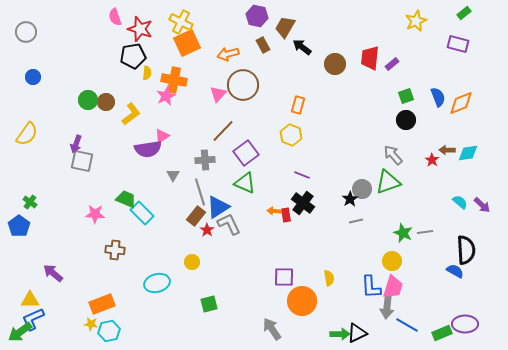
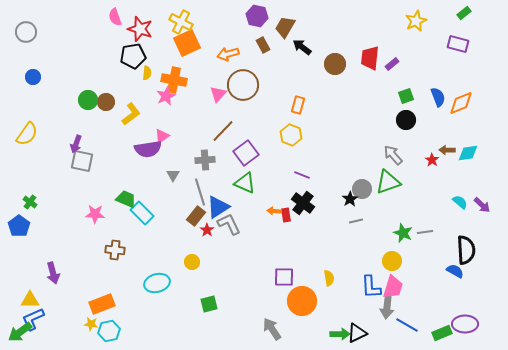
purple arrow at (53, 273): rotated 145 degrees counterclockwise
